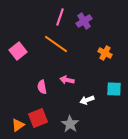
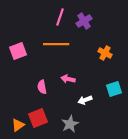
orange line: rotated 35 degrees counterclockwise
pink square: rotated 18 degrees clockwise
pink arrow: moved 1 px right, 1 px up
cyan square: rotated 21 degrees counterclockwise
white arrow: moved 2 px left
gray star: rotated 12 degrees clockwise
